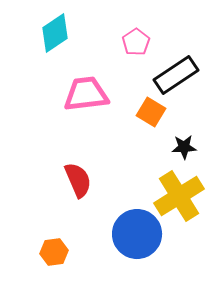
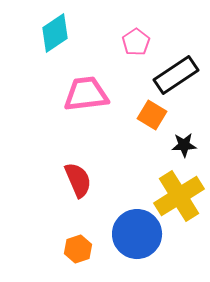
orange square: moved 1 px right, 3 px down
black star: moved 2 px up
orange hexagon: moved 24 px right, 3 px up; rotated 12 degrees counterclockwise
